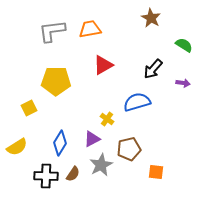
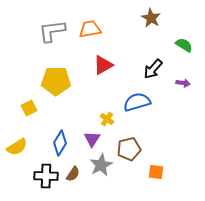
purple triangle: rotated 30 degrees counterclockwise
